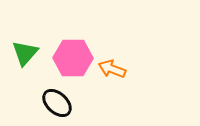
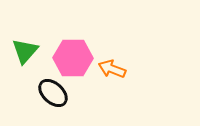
green triangle: moved 2 px up
black ellipse: moved 4 px left, 10 px up
